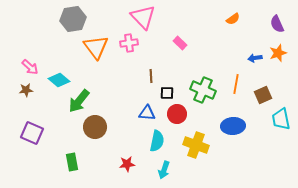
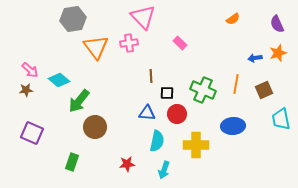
pink arrow: moved 3 px down
brown square: moved 1 px right, 5 px up
yellow cross: rotated 20 degrees counterclockwise
green rectangle: rotated 30 degrees clockwise
